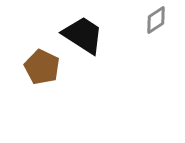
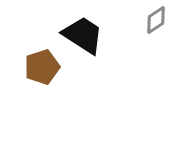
brown pentagon: rotated 28 degrees clockwise
